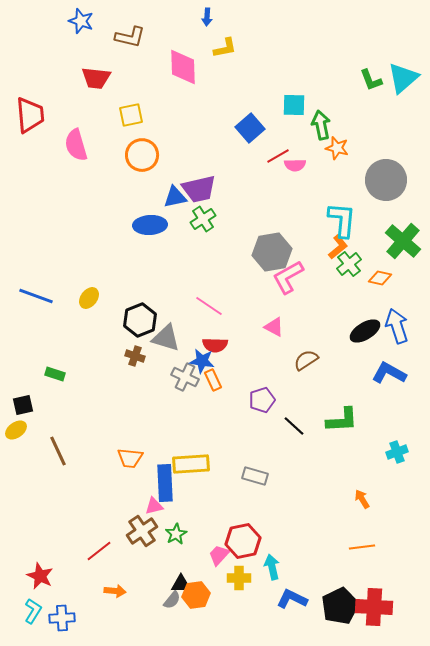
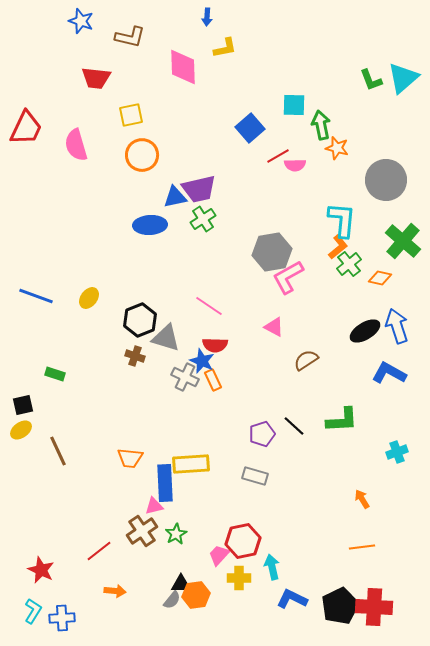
red trapezoid at (30, 115): moved 4 px left, 13 px down; rotated 30 degrees clockwise
blue star at (202, 361): rotated 15 degrees clockwise
purple pentagon at (262, 400): moved 34 px down
yellow ellipse at (16, 430): moved 5 px right
red star at (40, 576): moved 1 px right, 6 px up
